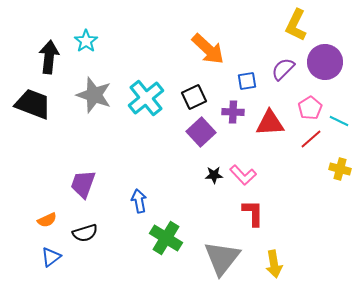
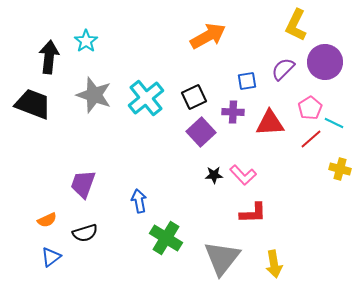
orange arrow: moved 13 px up; rotated 72 degrees counterclockwise
cyan line: moved 5 px left, 2 px down
red L-shape: rotated 88 degrees clockwise
